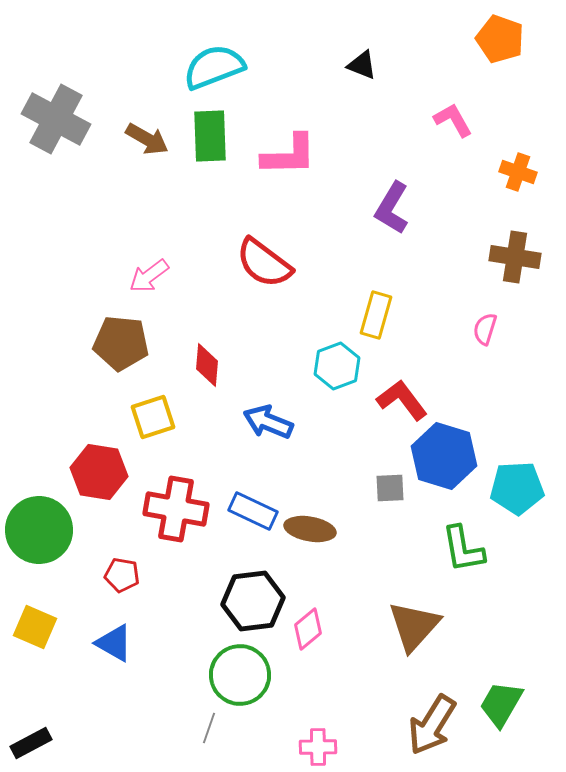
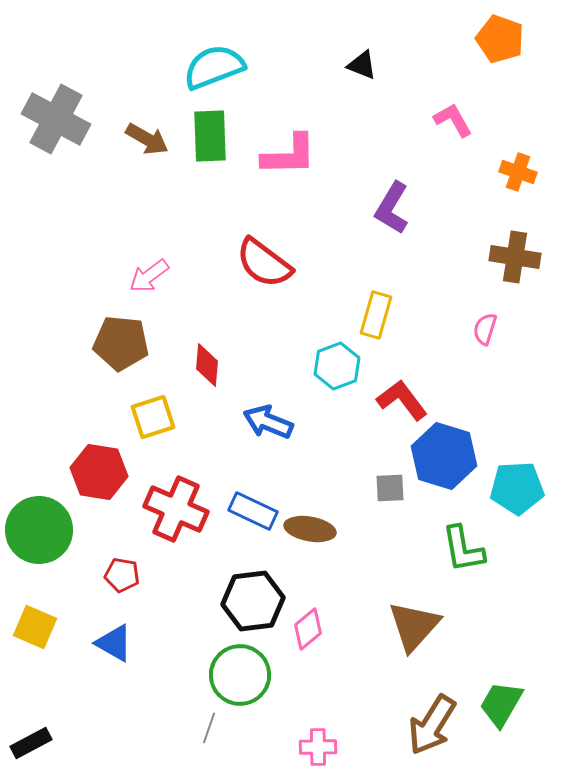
red cross at (176, 509): rotated 14 degrees clockwise
